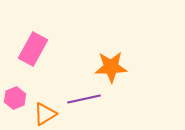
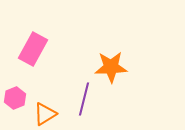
purple line: rotated 64 degrees counterclockwise
